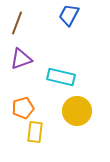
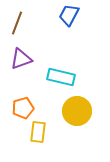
yellow rectangle: moved 3 px right
